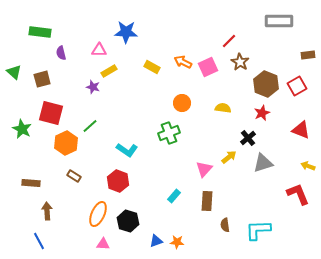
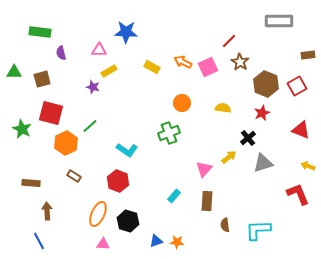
green triangle at (14, 72): rotated 42 degrees counterclockwise
